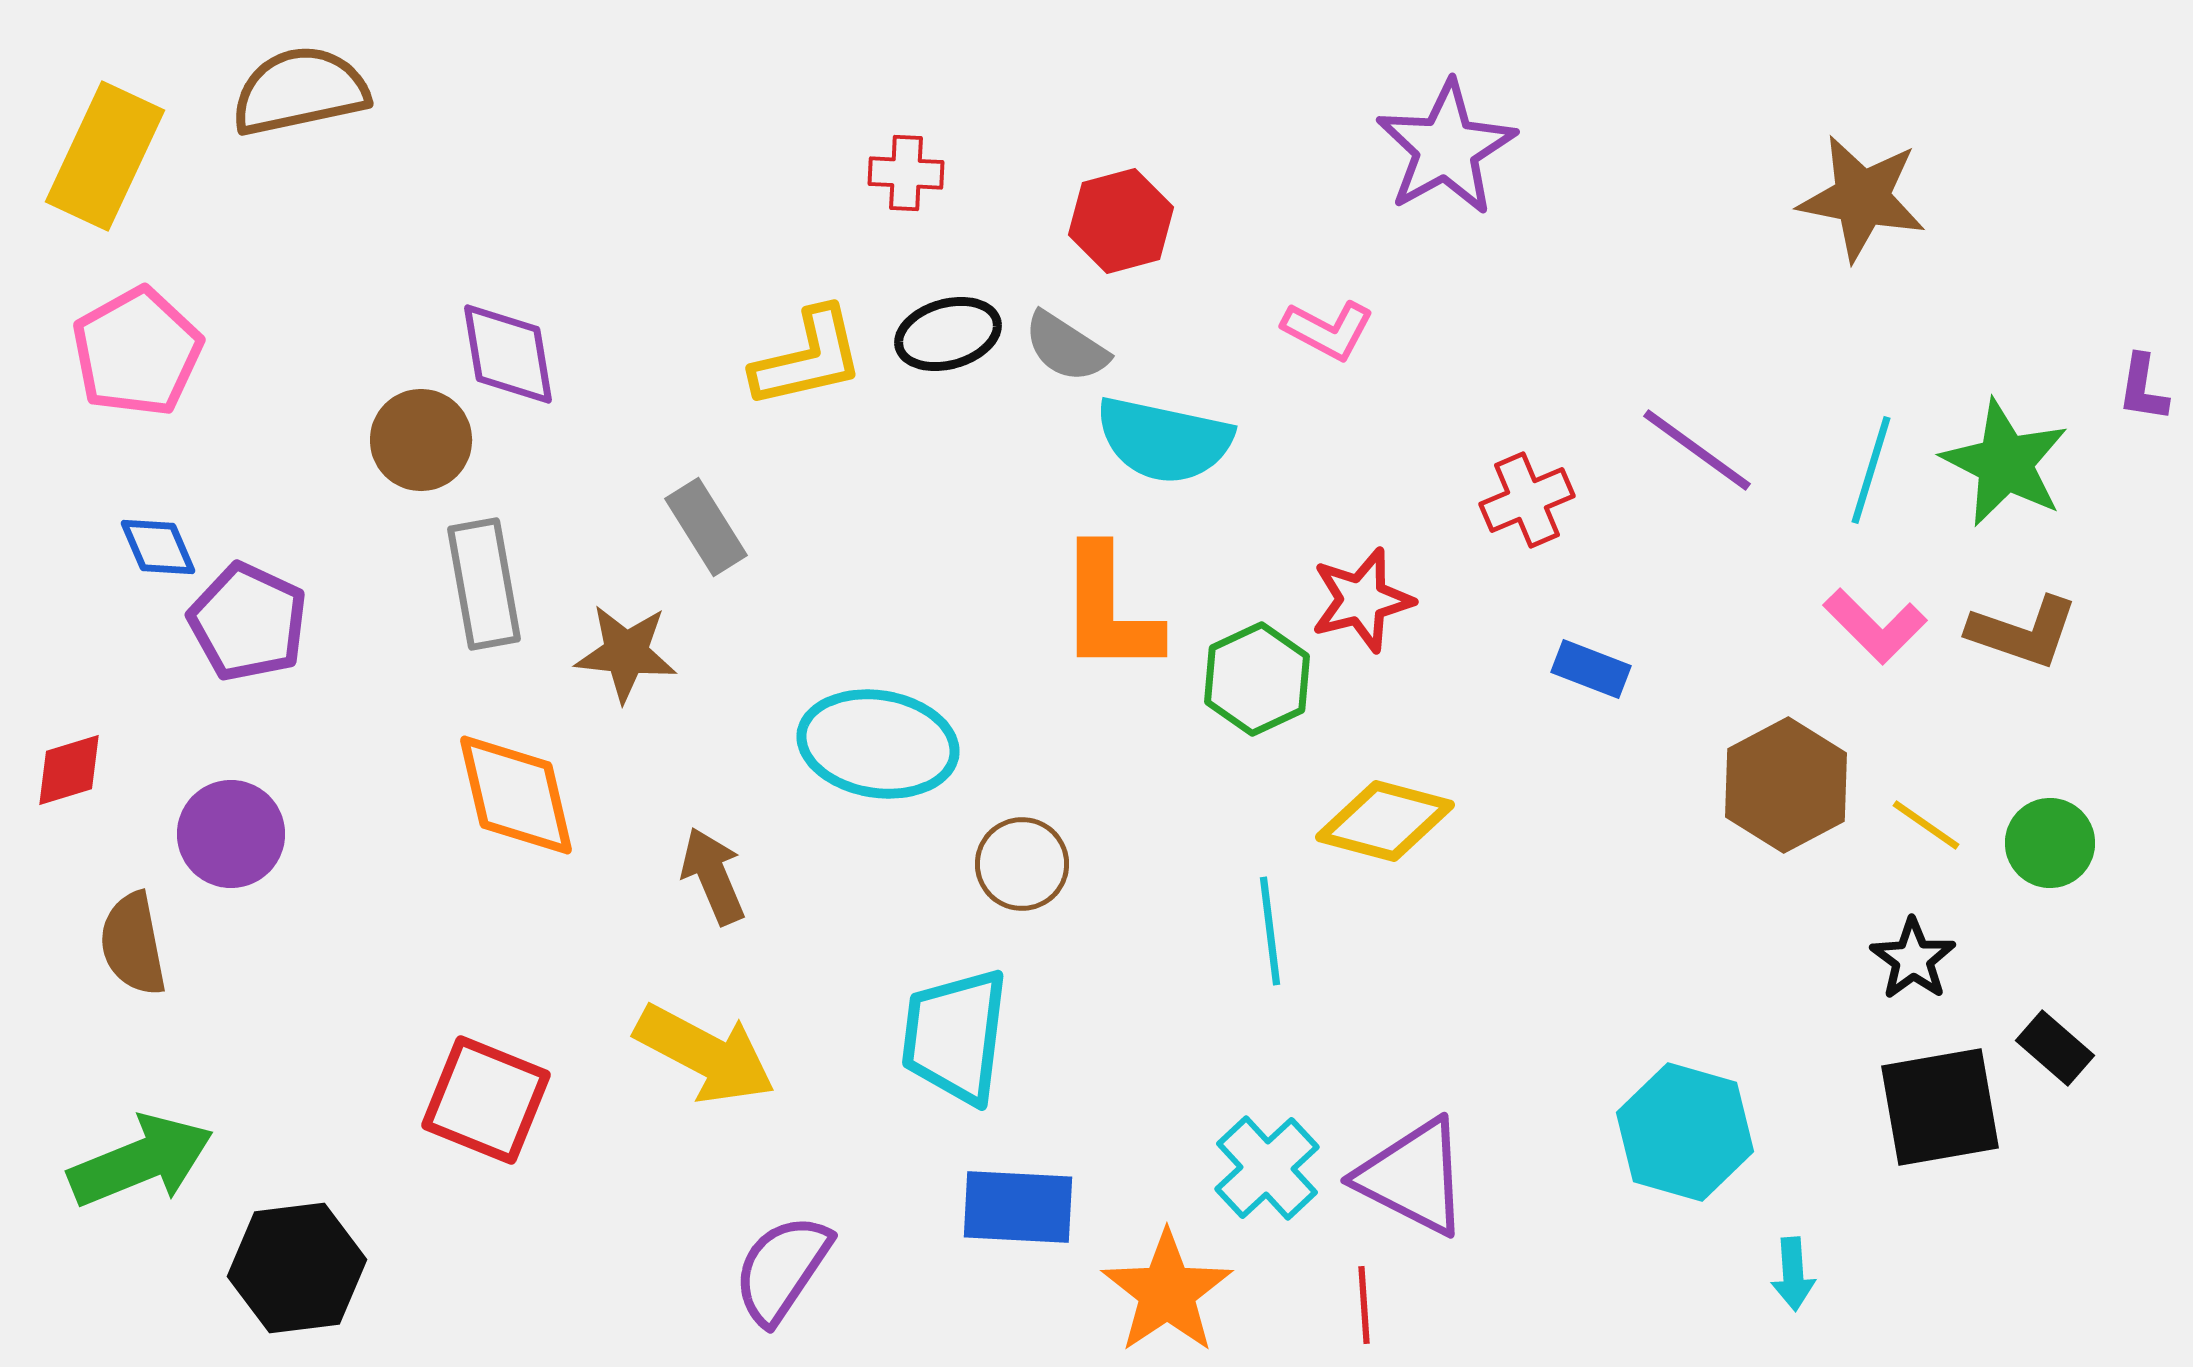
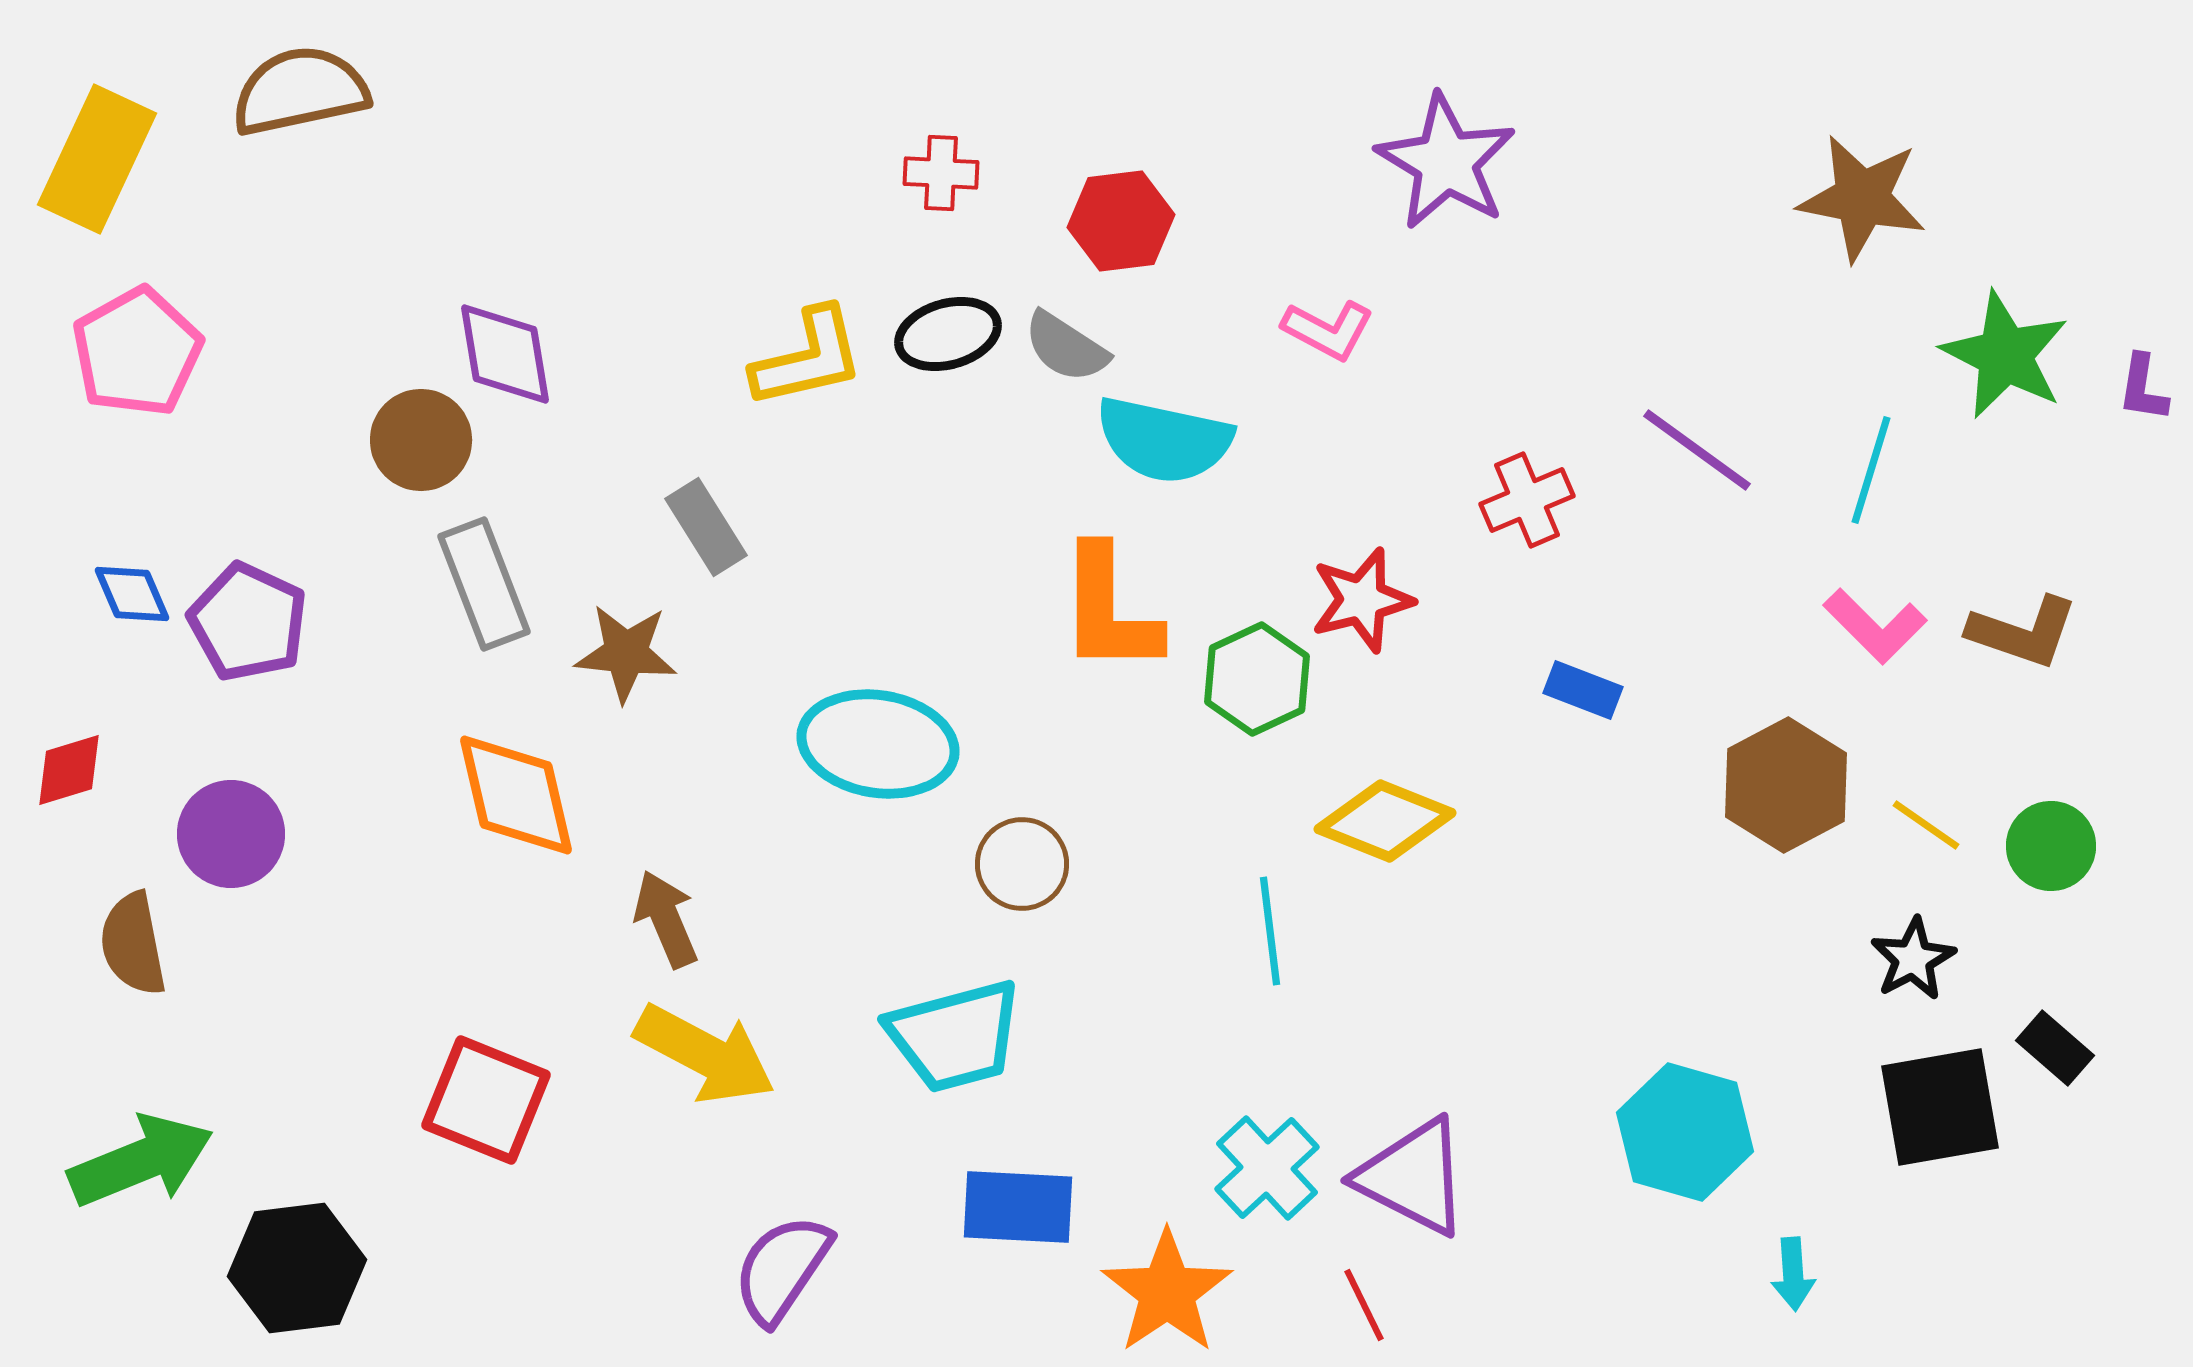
purple star at (1446, 148): moved 14 px down; rotated 12 degrees counterclockwise
yellow rectangle at (105, 156): moved 8 px left, 3 px down
red cross at (906, 173): moved 35 px right
red hexagon at (1121, 221): rotated 8 degrees clockwise
purple diamond at (508, 354): moved 3 px left
green star at (2005, 463): moved 108 px up
blue diamond at (158, 547): moved 26 px left, 47 px down
gray rectangle at (484, 584): rotated 11 degrees counterclockwise
blue rectangle at (1591, 669): moved 8 px left, 21 px down
yellow diamond at (1385, 821): rotated 7 degrees clockwise
green circle at (2050, 843): moved 1 px right, 3 px down
brown arrow at (713, 876): moved 47 px left, 43 px down
black star at (1913, 959): rotated 8 degrees clockwise
cyan trapezoid at (955, 1036): rotated 112 degrees counterclockwise
red line at (1364, 1305): rotated 22 degrees counterclockwise
